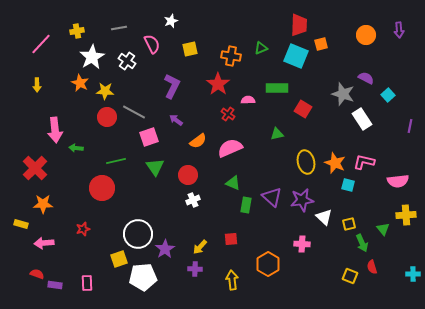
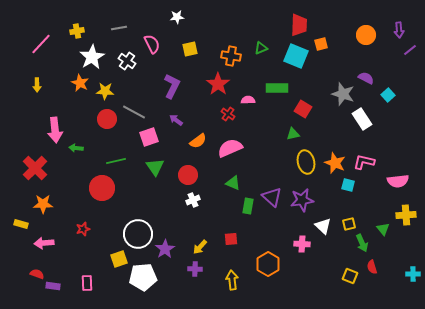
white star at (171, 21): moved 6 px right, 4 px up; rotated 16 degrees clockwise
red circle at (107, 117): moved 2 px down
purple line at (410, 126): moved 76 px up; rotated 40 degrees clockwise
green triangle at (277, 134): moved 16 px right
green rectangle at (246, 205): moved 2 px right, 1 px down
white triangle at (324, 217): moved 1 px left, 9 px down
purple rectangle at (55, 285): moved 2 px left, 1 px down
